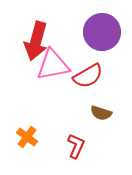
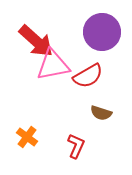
red arrow: rotated 63 degrees counterclockwise
